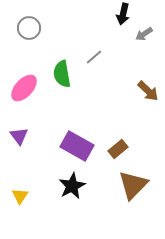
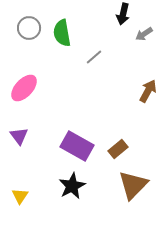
green semicircle: moved 41 px up
brown arrow: rotated 105 degrees counterclockwise
